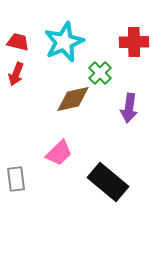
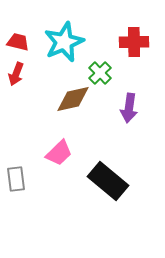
black rectangle: moved 1 px up
